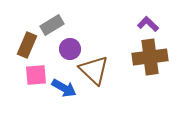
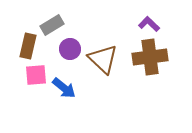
purple L-shape: moved 1 px right
brown rectangle: moved 1 px right, 1 px down; rotated 10 degrees counterclockwise
brown triangle: moved 9 px right, 11 px up
blue arrow: rotated 10 degrees clockwise
